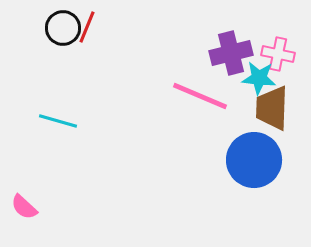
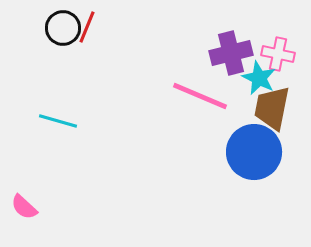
cyan star: rotated 20 degrees clockwise
brown trapezoid: rotated 9 degrees clockwise
blue circle: moved 8 px up
